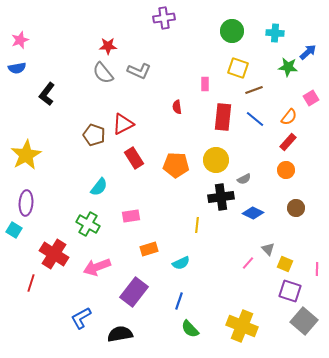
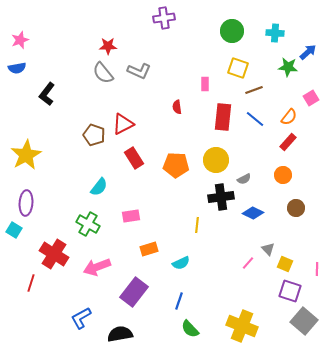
orange circle at (286, 170): moved 3 px left, 5 px down
